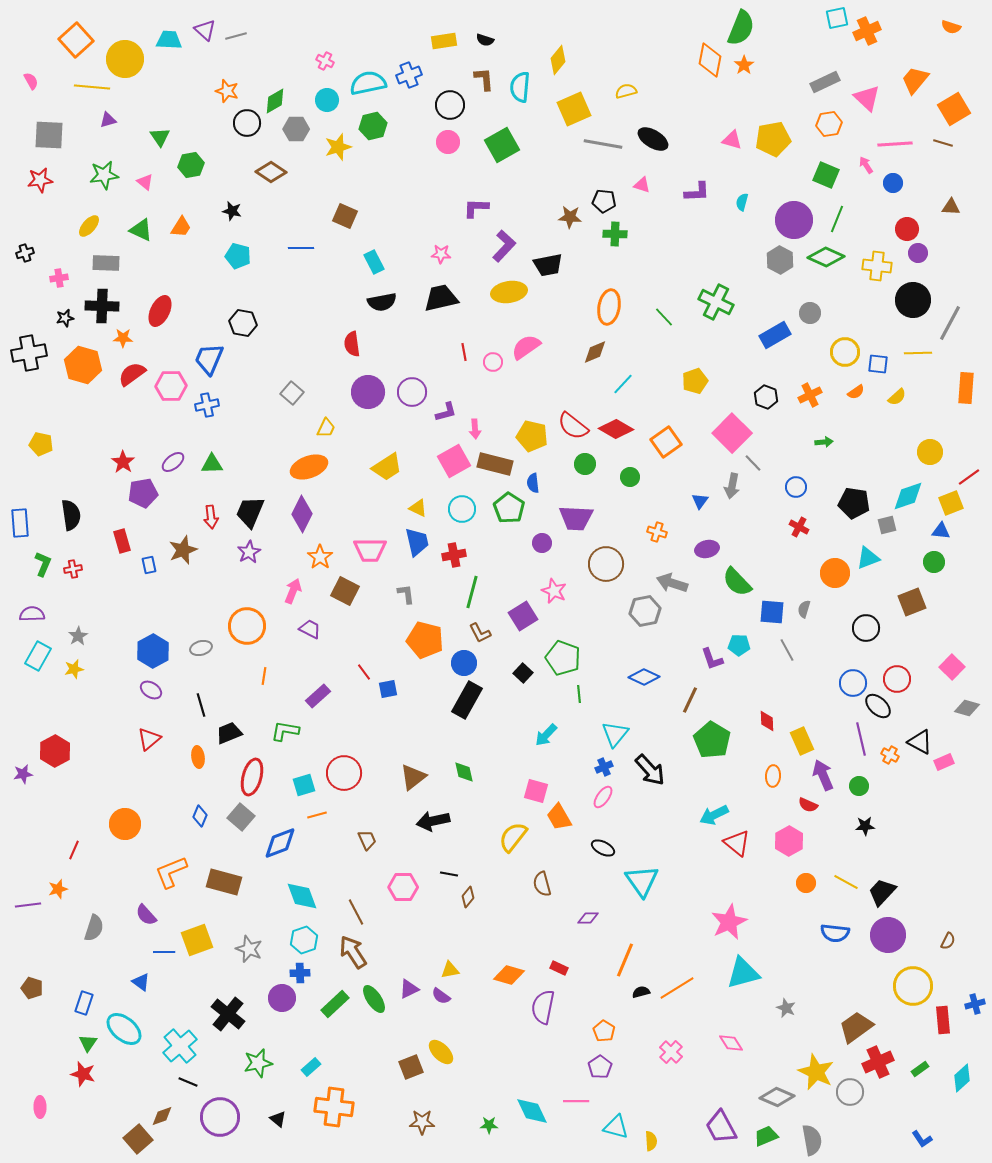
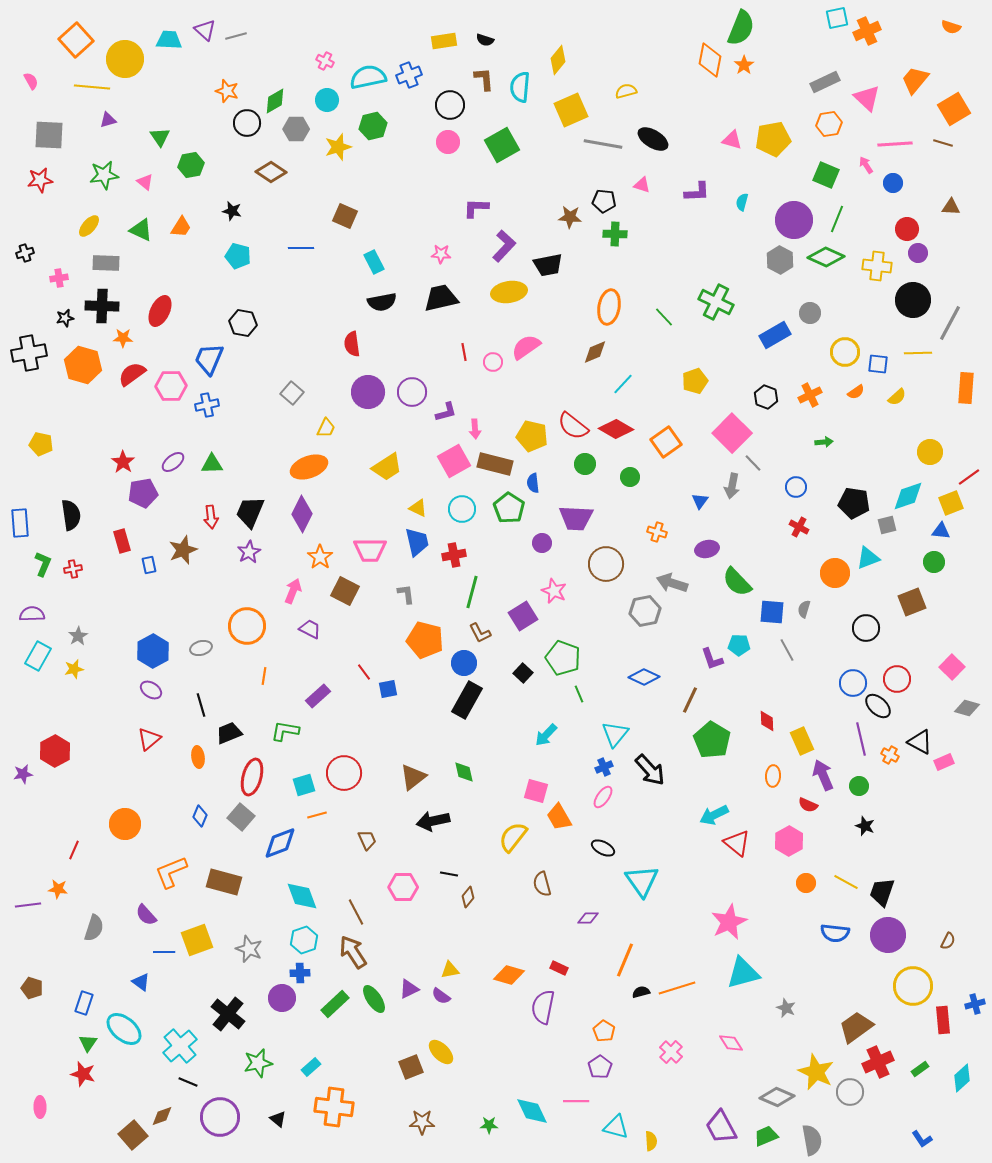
cyan semicircle at (368, 83): moved 6 px up
yellow square at (574, 109): moved 3 px left, 1 px down
green line at (579, 694): rotated 18 degrees counterclockwise
black star at (865, 826): rotated 24 degrees clockwise
orange star at (58, 889): rotated 24 degrees clockwise
black trapezoid at (882, 892): rotated 24 degrees counterclockwise
orange line at (677, 988): rotated 15 degrees clockwise
brown square at (138, 1139): moved 5 px left, 4 px up
